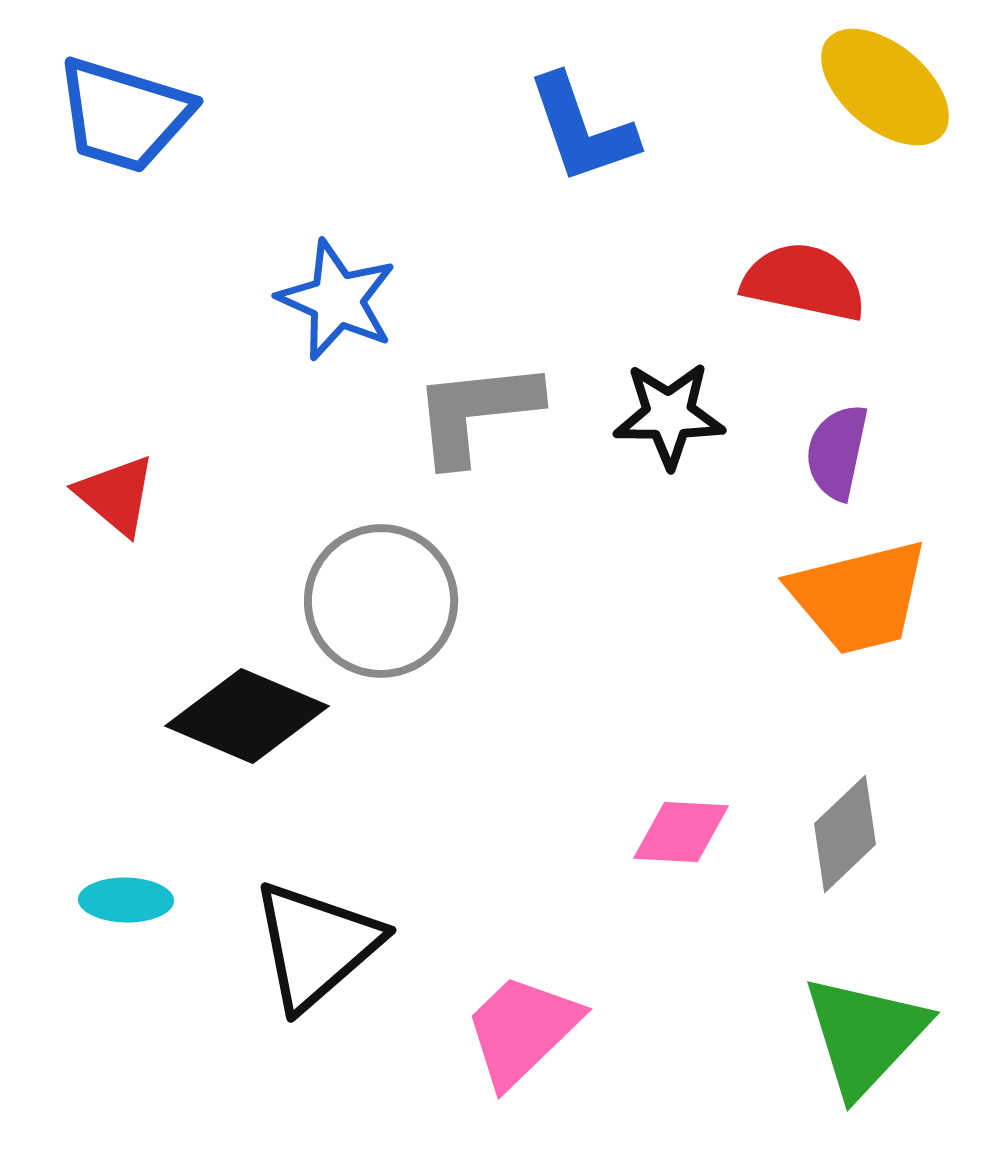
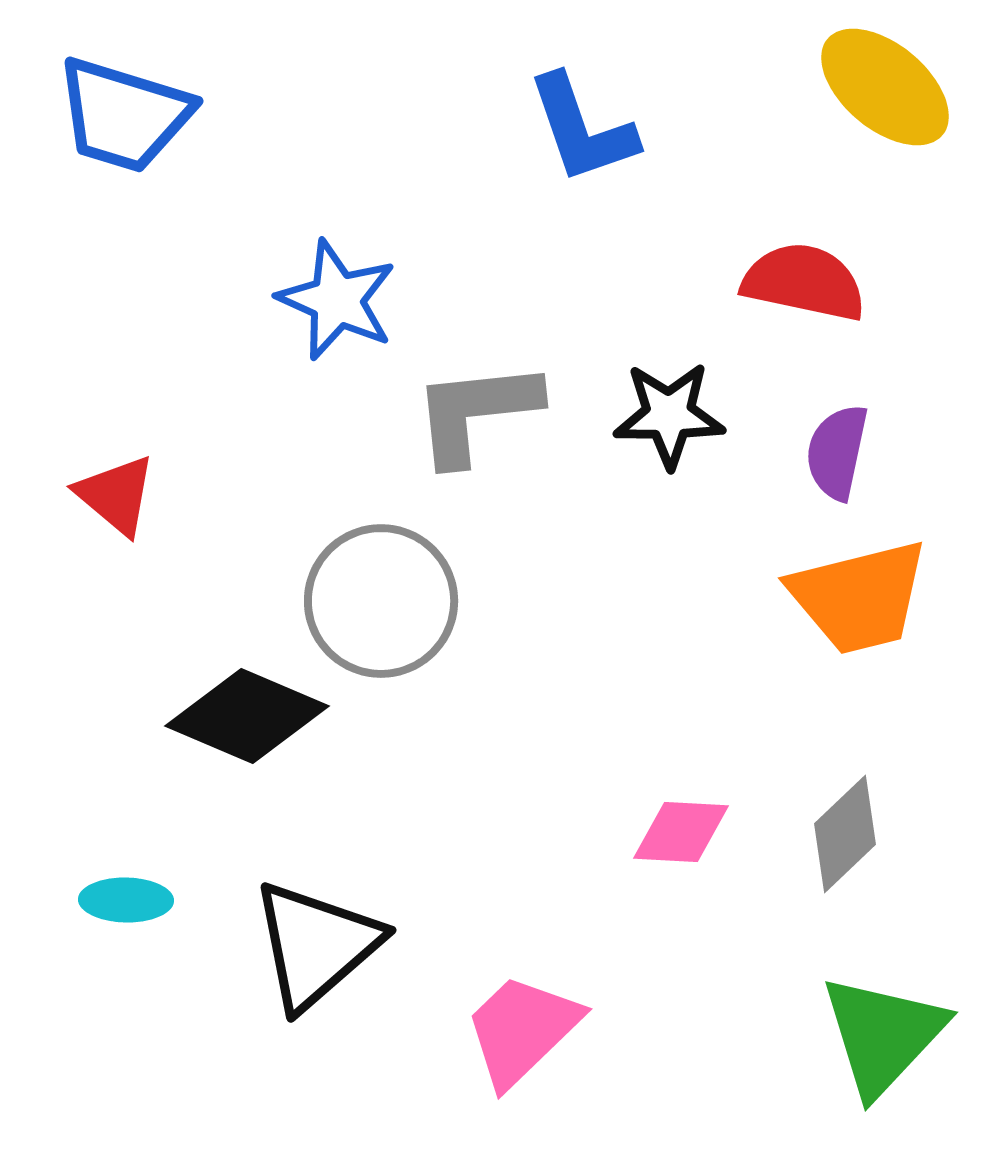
green triangle: moved 18 px right
